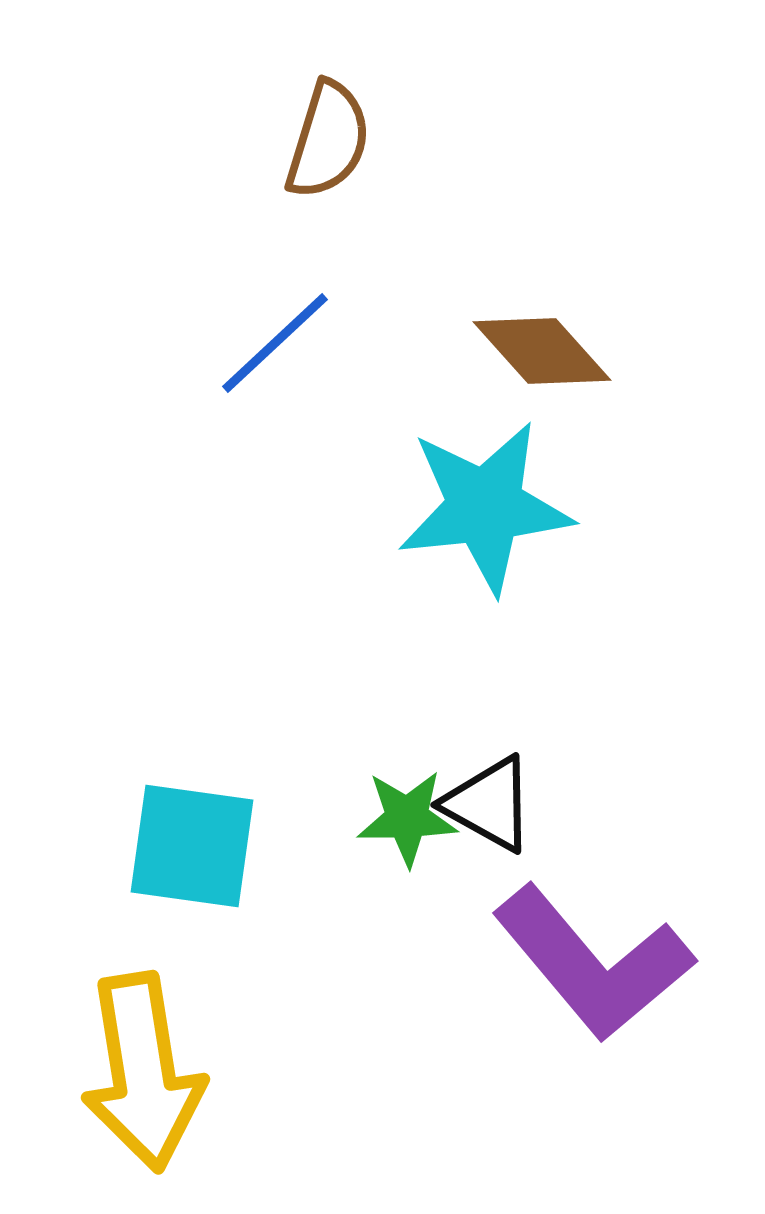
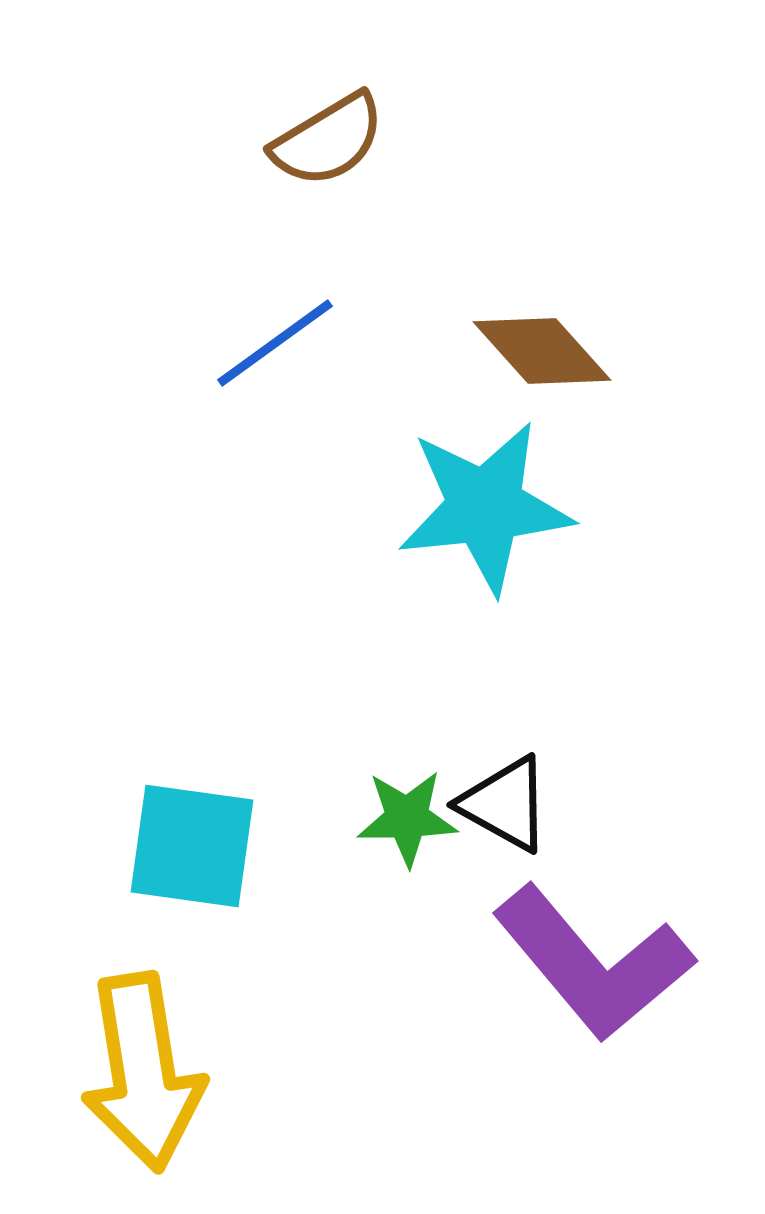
brown semicircle: rotated 42 degrees clockwise
blue line: rotated 7 degrees clockwise
black triangle: moved 16 px right
